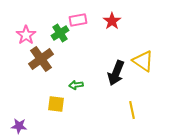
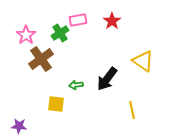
black arrow: moved 9 px left, 6 px down; rotated 15 degrees clockwise
